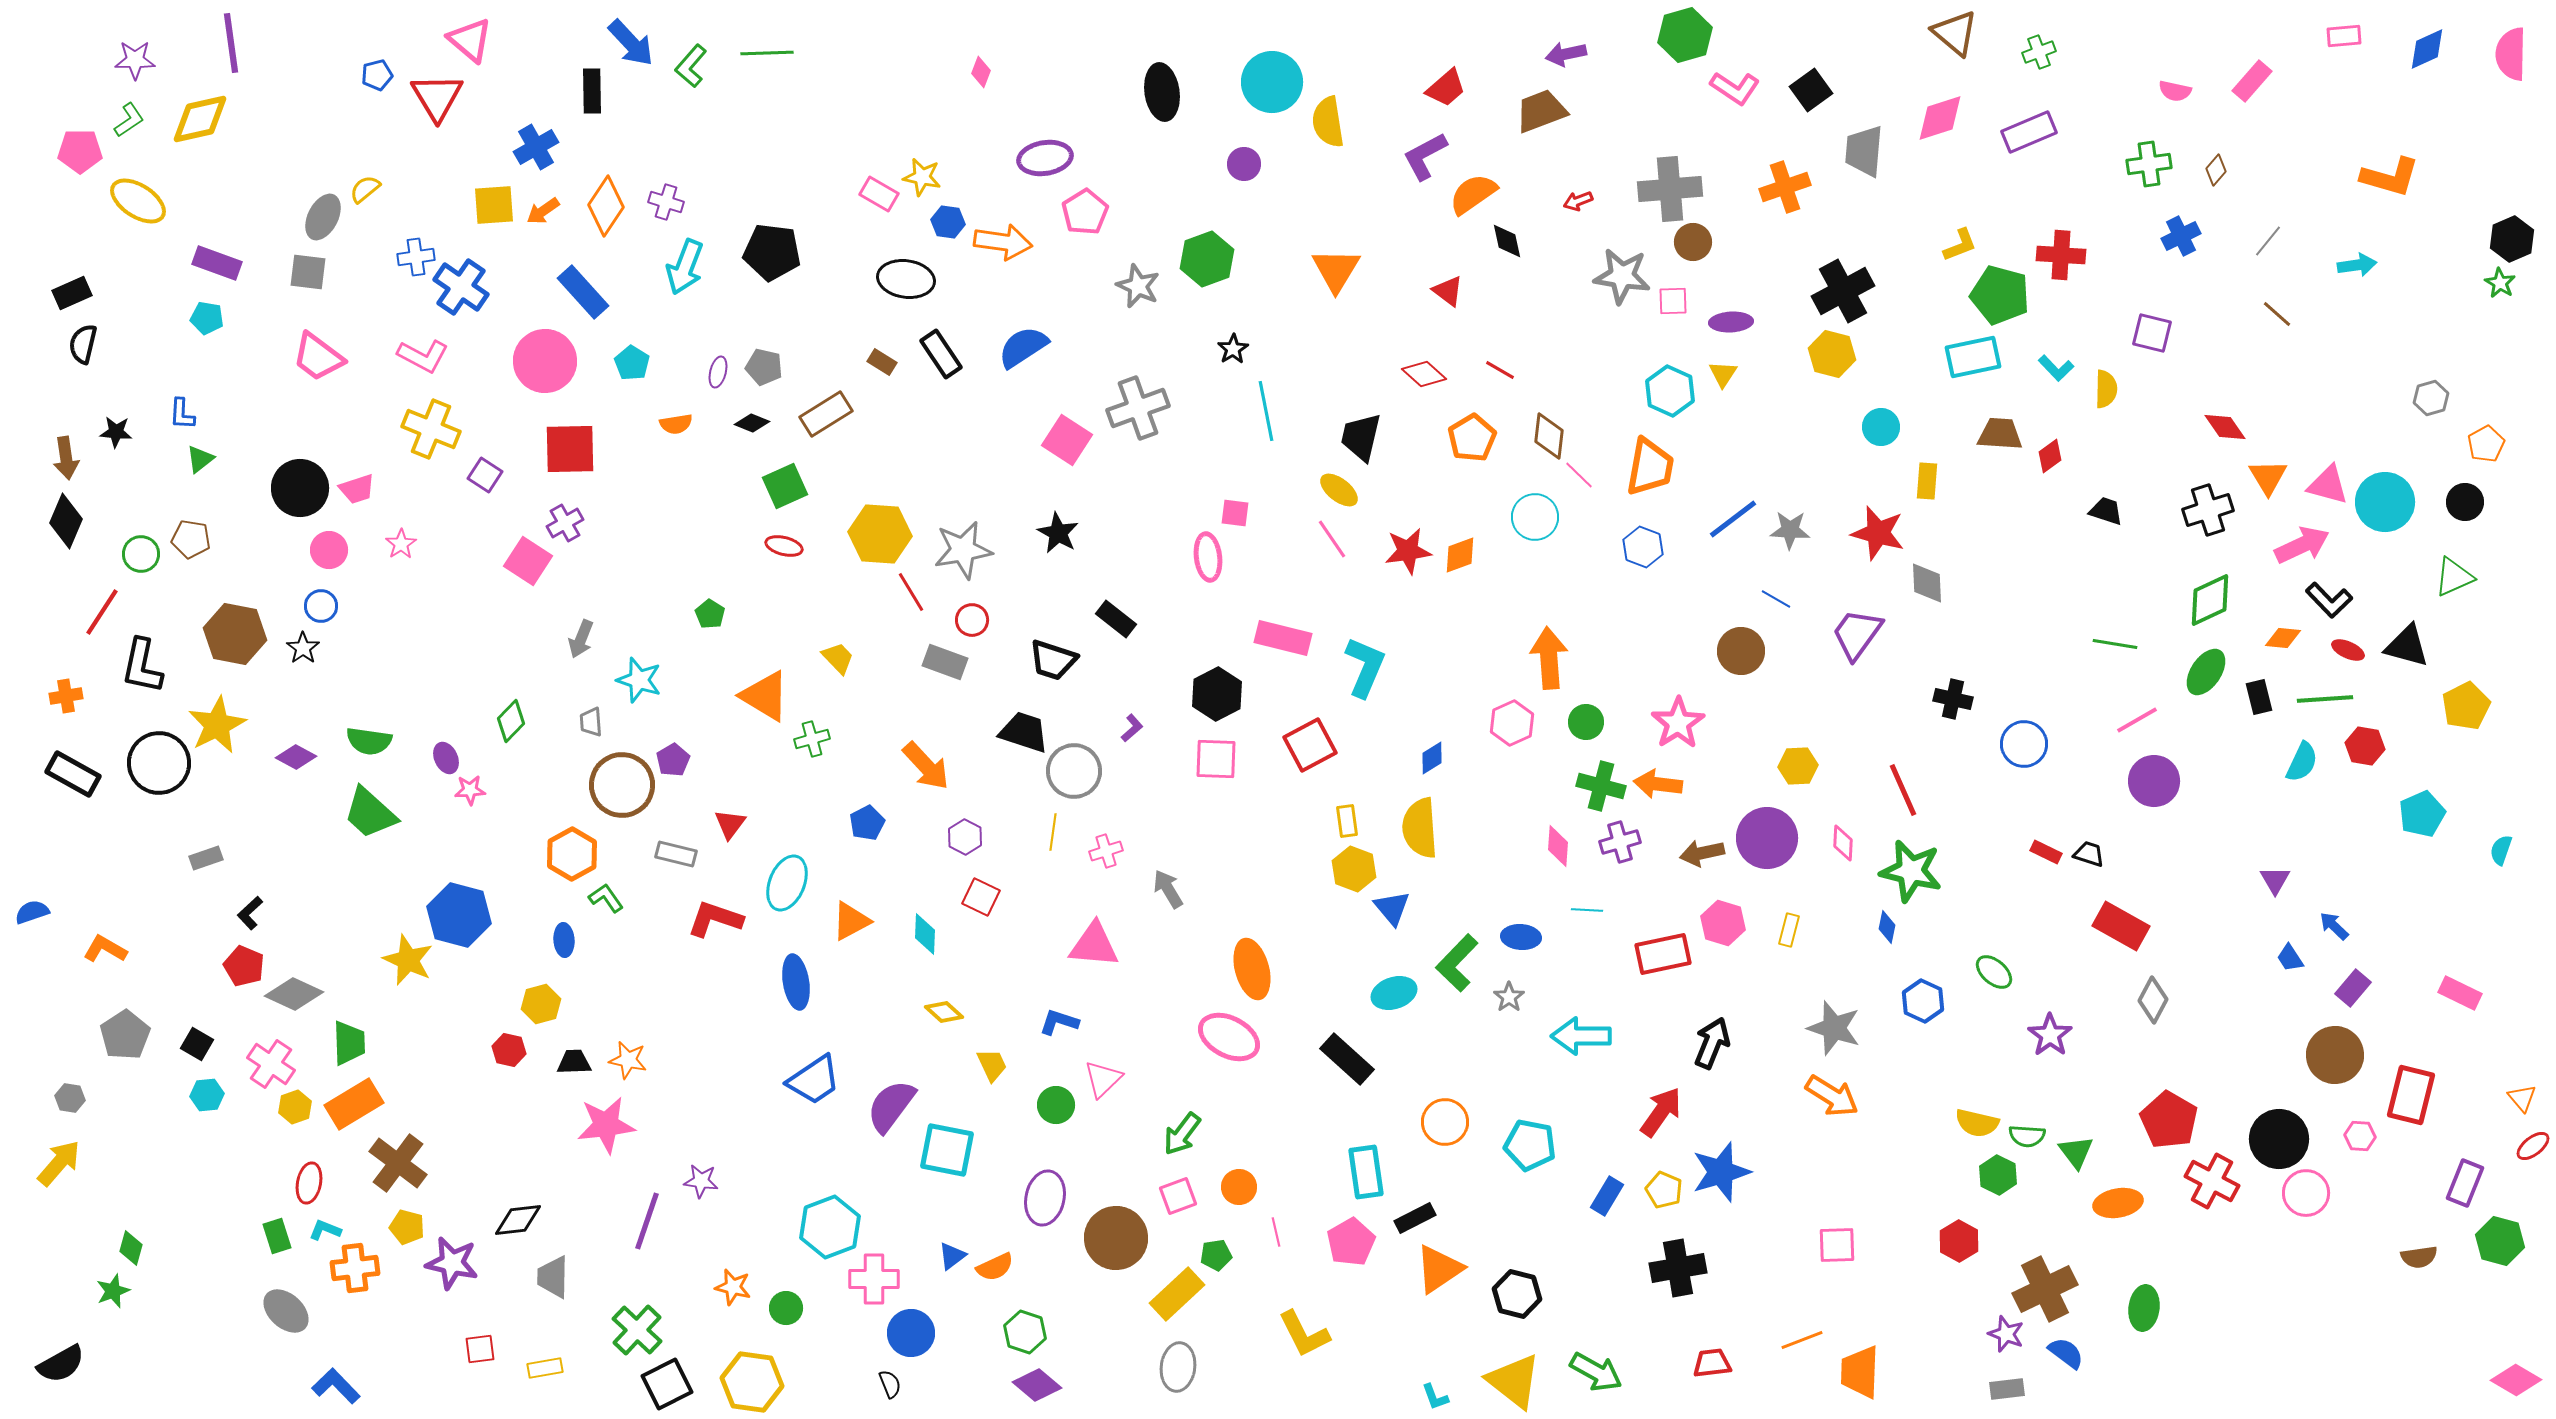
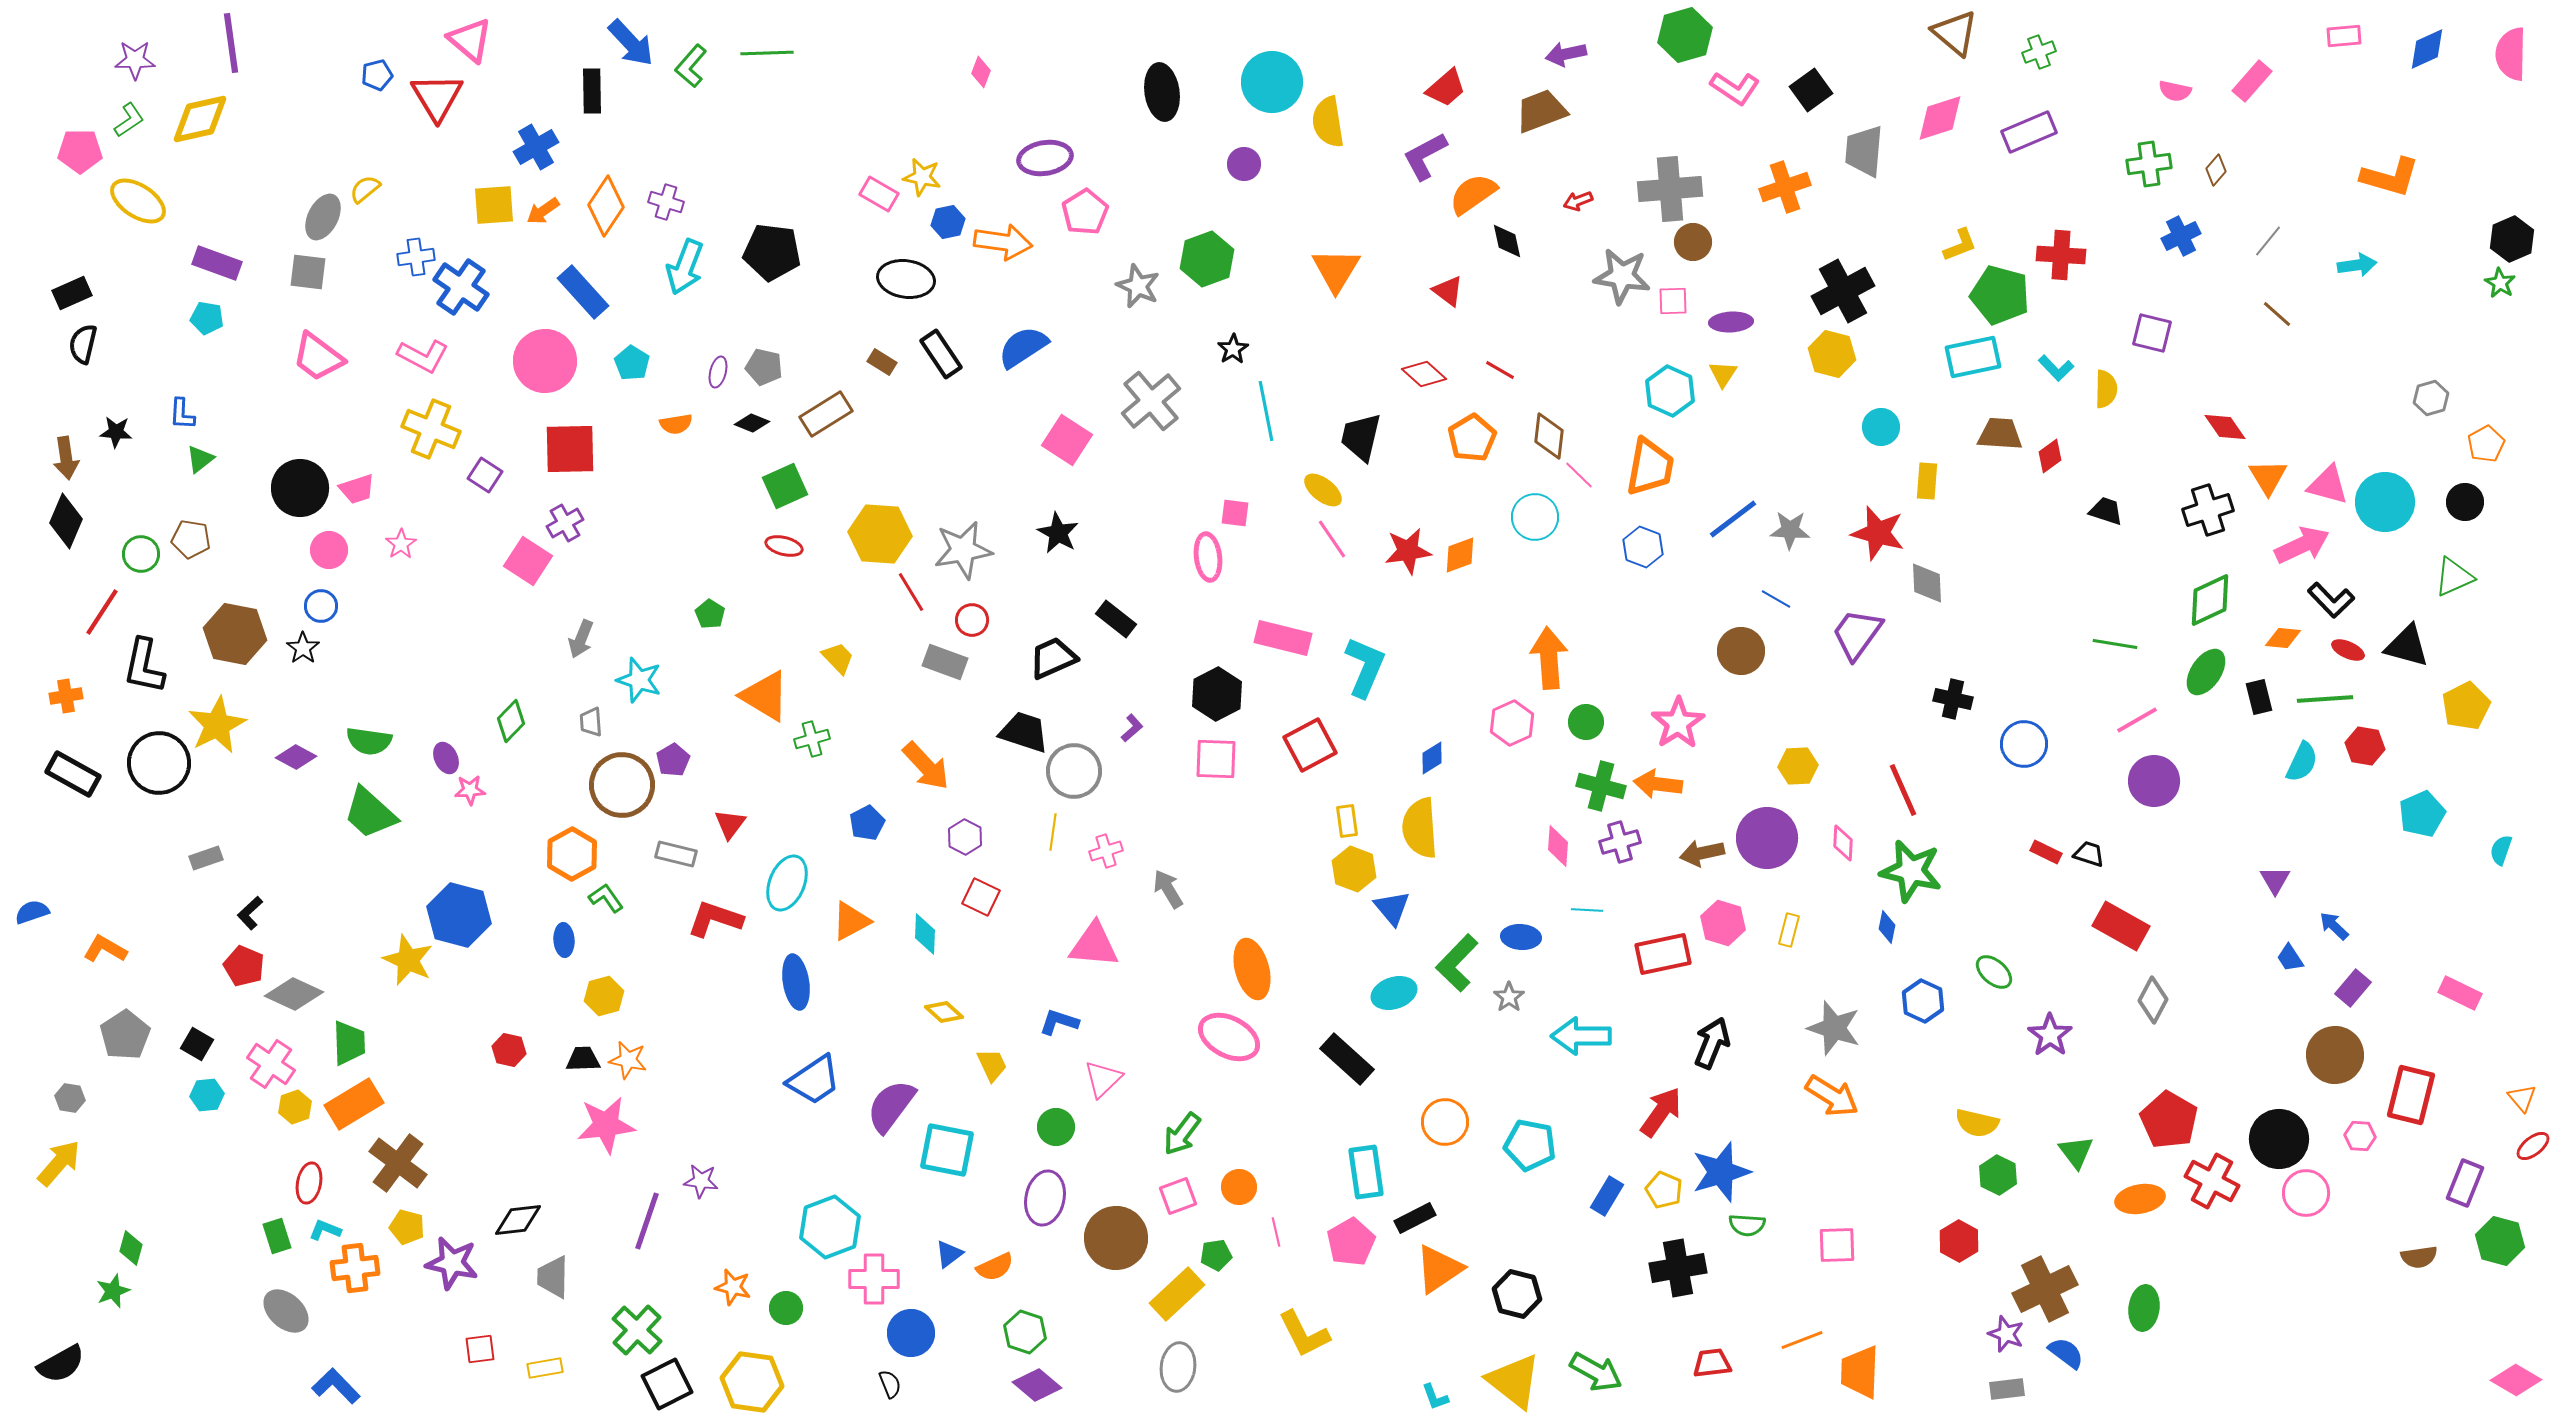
blue hexagon at (948, 222): rotated 20 degrees counterclockwise
gray cross at (1138, 408): moved 13 px right, 7 px up; rotated 20 degrees counterclockwise
yellow ellipse at (1339, 490): moved 16 px left
black L-shape at (2329, 600): moved 2 px right
black trapezoid at (1053, 660): moved 2 px up; rotated 138 degrees clockwise
black L-shape at (142, 666): moved 2 px right
yellow hexagon at (541, 1004): moved 63 px right, 8 px up
black trapezoid at (574, 1062): moved 9 px right, 3 px up
green circle at (1056, 1105): moved 22 px down
green semicircle at (2027, 1136): moved 280 px left, 89 px down
orange ellipse at (2118, 1203): moved 22 px right, 4 px up
blue triangle at (952, 1256): moved 3 px left, 2 px up
